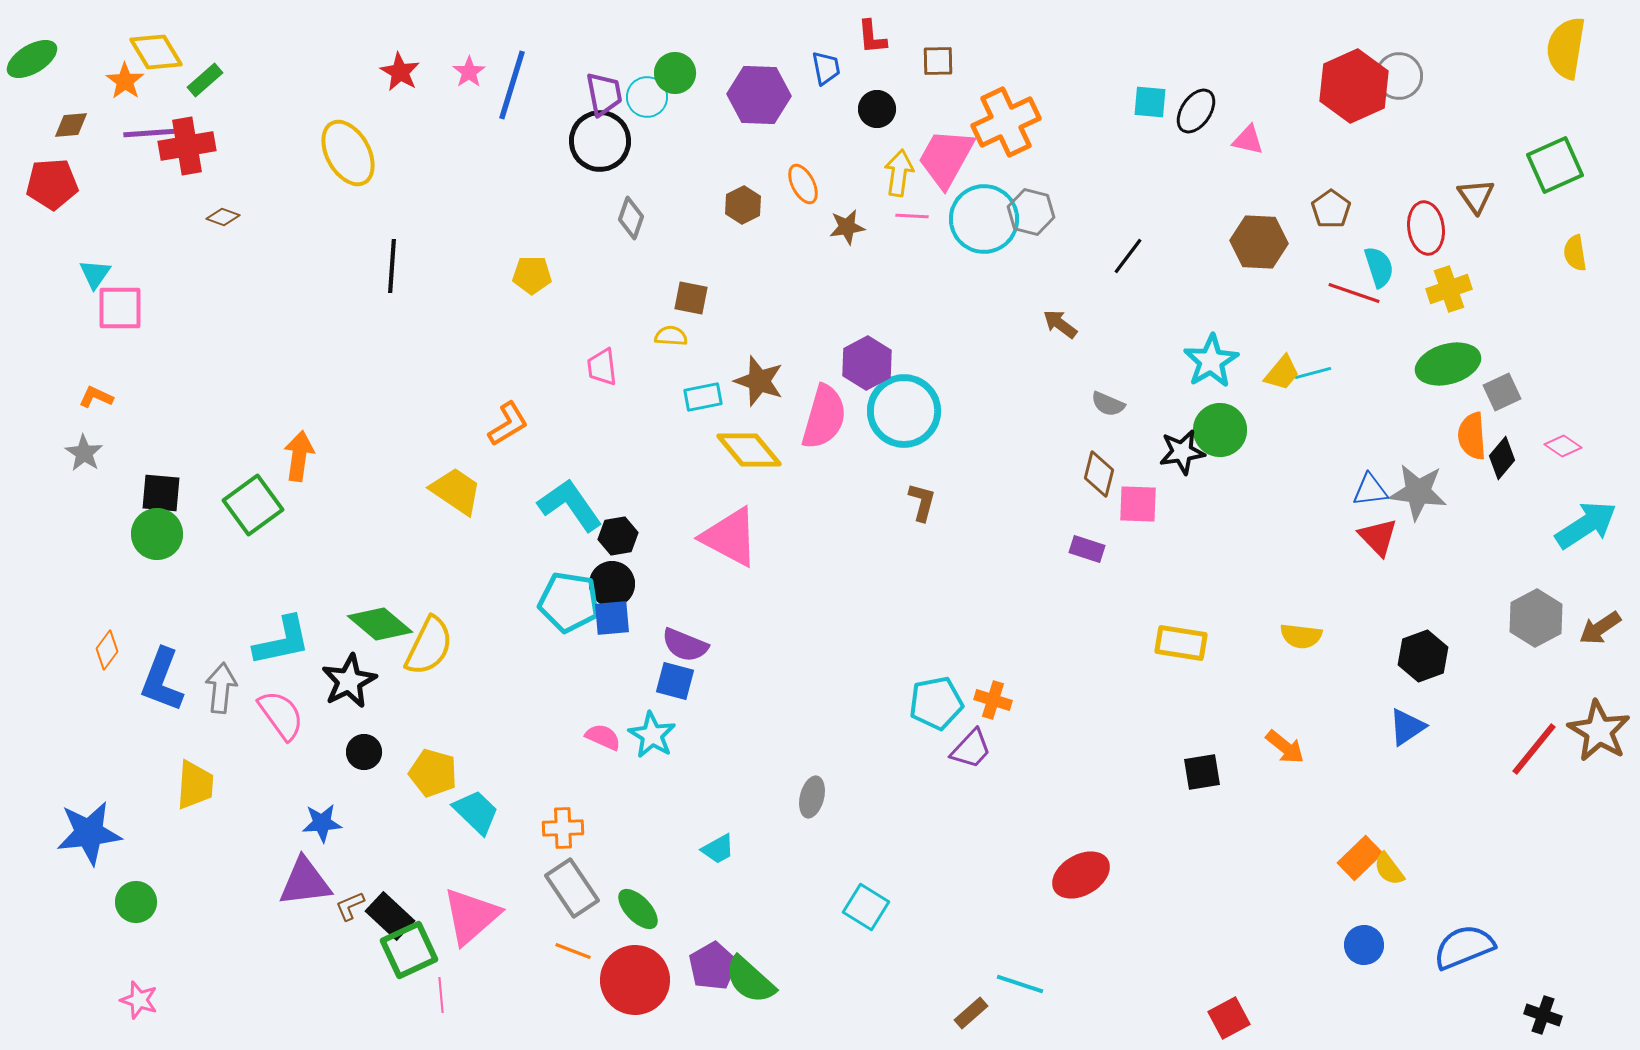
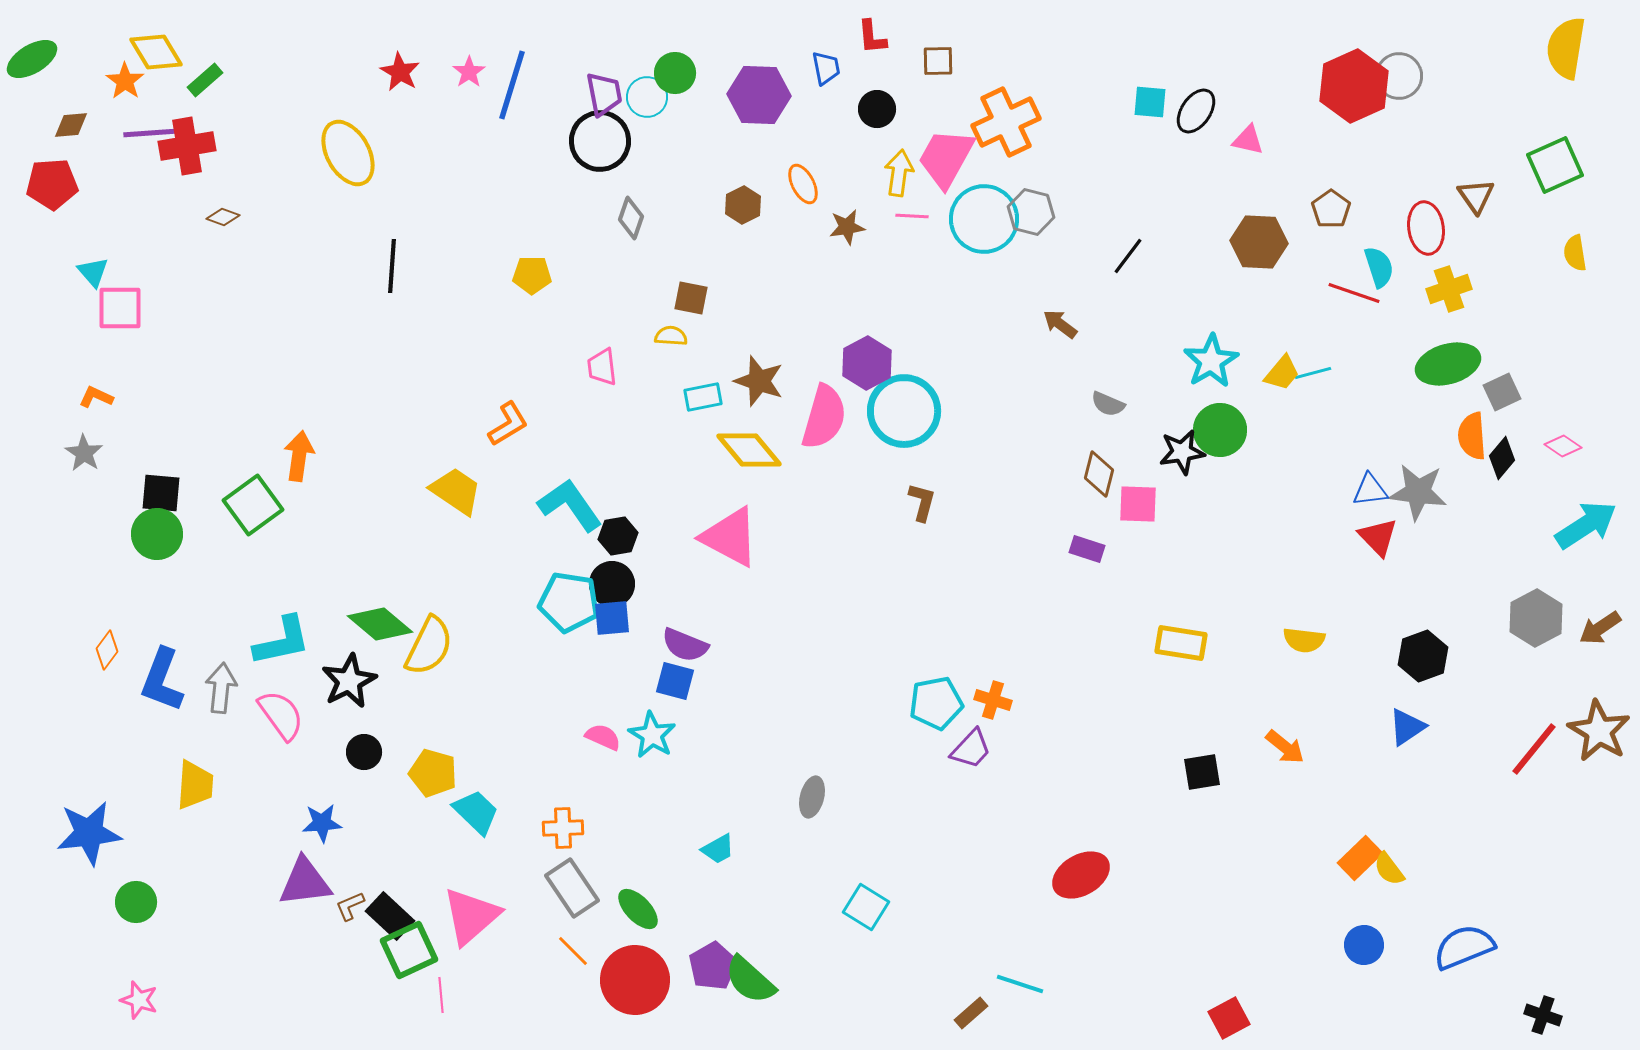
cyan triangle at (95, 274): moved 2 px left, 2 px up; rotated 16 degrees counterclockwise
yellow semicircle at (1301, 636): moved 3 px right, 4 px down
orange line at (573, 951): rotated 24 degrees clockwise
